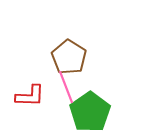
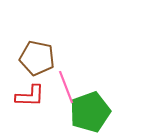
brown pentagon: moved 32 px left, 1 px down; rotated 20 degrees counterclockwise
green pentagon: rotated 15 degrees clockwise
